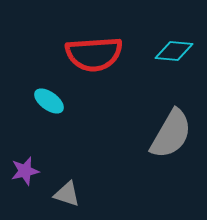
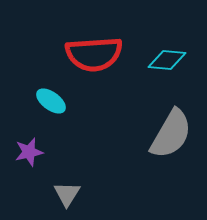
cyan diamond: moved 7 px left, 9 px down
cyan ellipse: moved 2 px right
purple star: moved 4 px right, 19 px up
gray triangle: rotated 44 degrees clockwise
